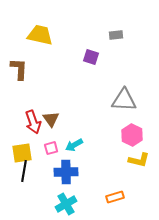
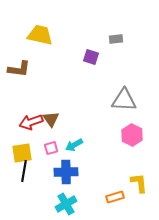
gray rectangle: moved 4 px down
brown L-shape: rotated 95 degrees clockwise
red arrow: moved 2 px left; rotated 90 degrees clockwise
yellow L-shape: moved 23 px down; rotated 110 degrees counterclockwise
